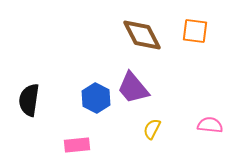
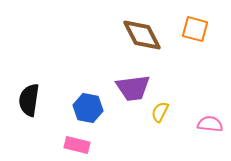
orange square: moved 2 px up; rotated 8 degrees clockwise
purple trapezoid: rotated 57 degrees counterclockwise
blue hexagon: moved 8 px left, 10 px down; rotated 16 degrees counterclockwise
pink semicircle: moved 1 px up
yellow semicircle: moved 8 px right, 17 px up
pink rectangle: rotated 20 degrees clockwise
